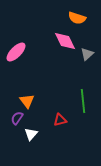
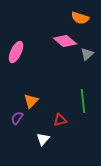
orange semicircle: moved 3 px right
pink diamond: rotated 25 degrees counterclockwise
pink ellipse: rotated 20 degrees counterclockwise
orange triangle: moved 4 px right; rotated 21 degrees clockwise
white triangle: moved 12 px right, 5 px down
